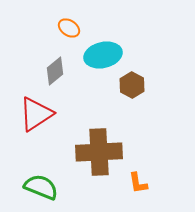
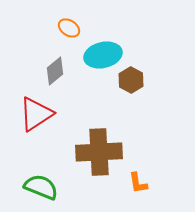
brown hexagon: moved 1 px left, 5 px up
